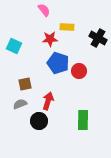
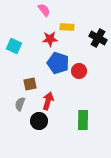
brown square: moved 5 px right
gray semicircle: rotated 48 degrees counterclockwise
